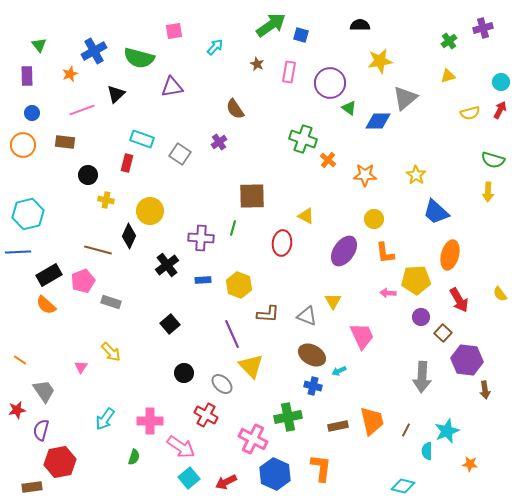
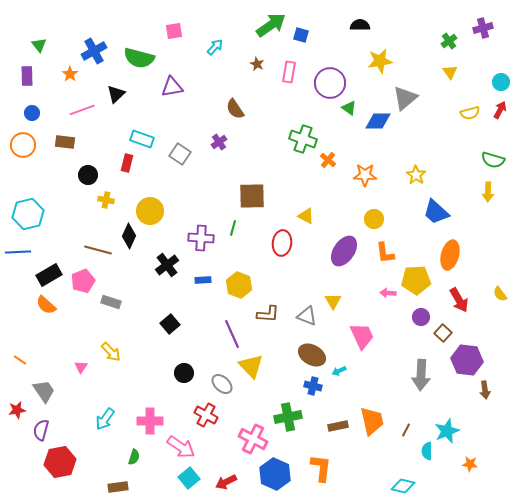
orange star at (70, 74): rotated 14 degrees counterclockwise
yellow triangle at (448, 76): moved 2 px right, 4 px up; rotated 49 degrees counterclockwise
gray arrow at (422, 377): moved 1 px left, 2 px up
brown rectangle at (32, 487): moved 86 px right
